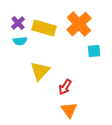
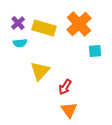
cyan semicircle: moved 2 px down
cyan square: moved 1 px right
